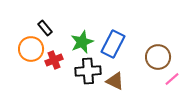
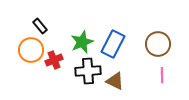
black rectangle: moved 5 px left, 2 px up
orange circle: moved 1 px down
brown circle: moved 13 px up
pink line: moved 10 px left, 4 px up; rotated 49 degrees counterclockwise
